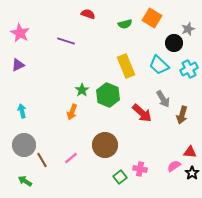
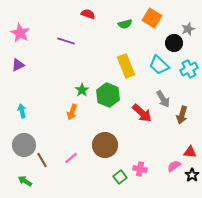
black star: moved 2 px down
